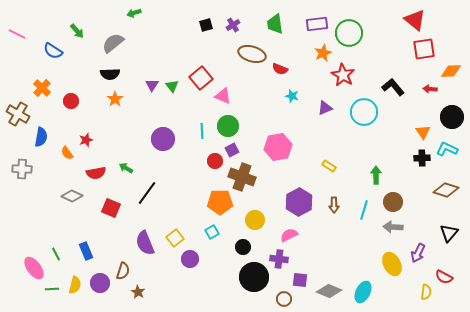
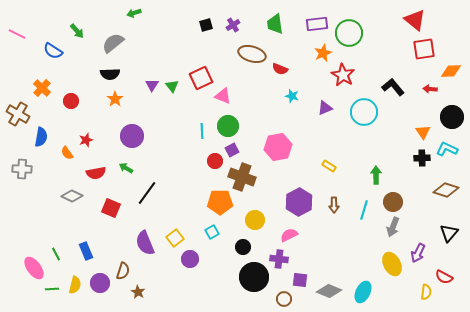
red square at (201, 78): rotated 15 degrees clockwise
purple circle at (163, 139): moved 31 px left, 3 px up
gray arrow at (393, 227): rotated 72 degrees counterclockwise
